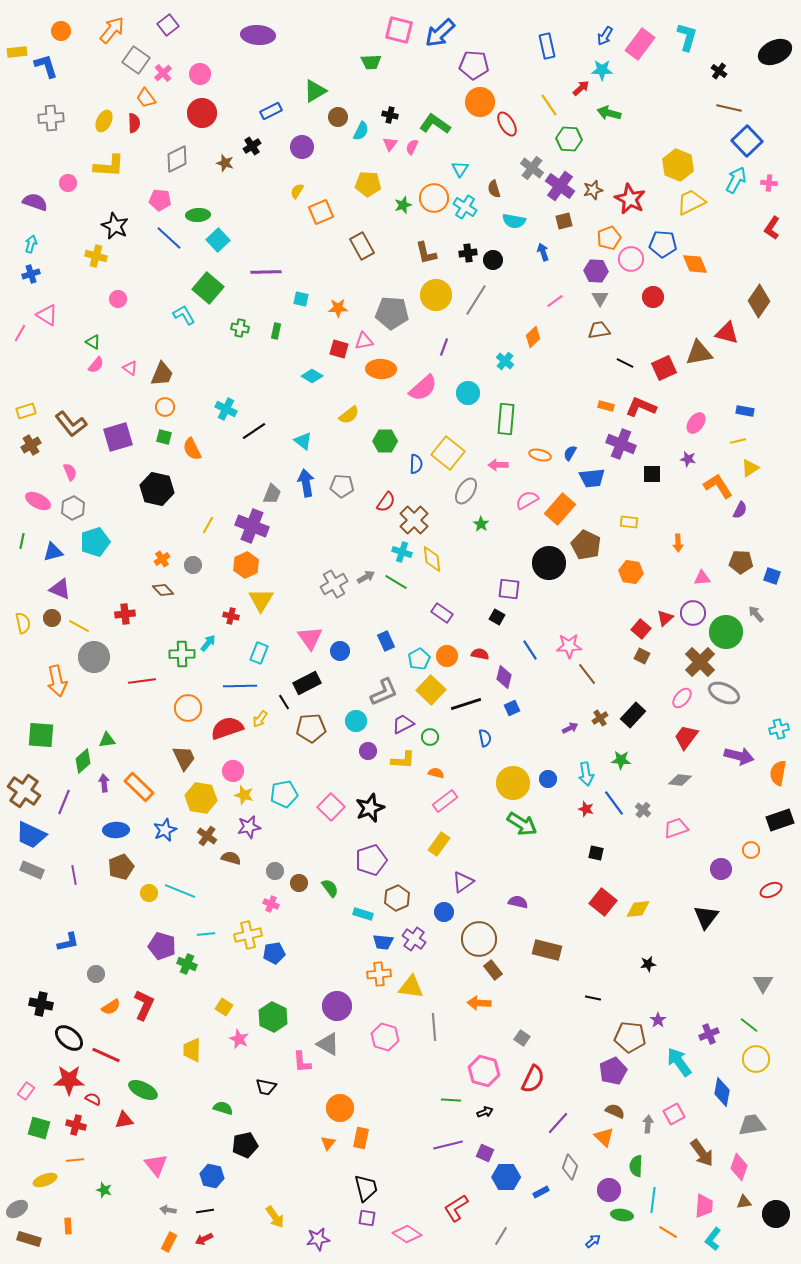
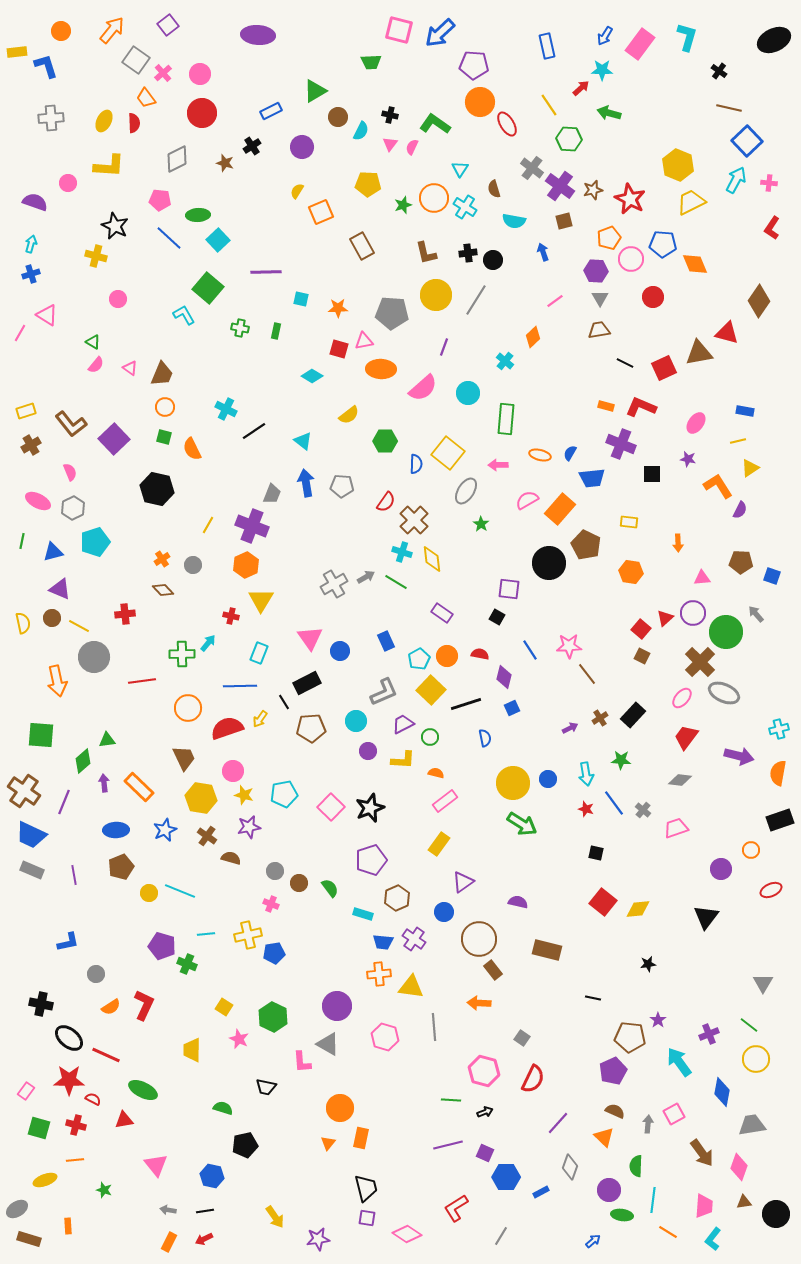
black ellipse at (775, 52): moved 1 px left, 12 px up
purple square at (118, 437): moved 4 px left, 2 px down; rotated 28 degrees counterclockwise
